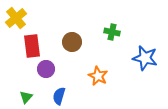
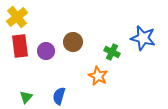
yellow cross: moved 1 px right, 1 px up
green cross: moved 20 px down; rotated 14 degrees clockwise
brown circle: moved 1 px right
red rectangle: moved 12 px left
blue star: moved 2 px left, 20 px up
purple circle: moved 18 px up
